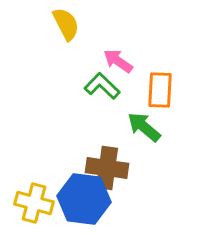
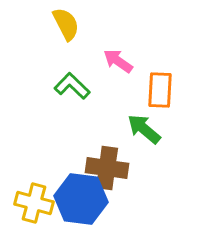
green L-shape: moved 30 px left
green arrow: moved 2 px down
blue hexagon: moved 3 px left
